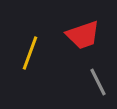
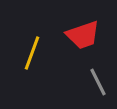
yellow line: moved 2 px right
